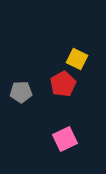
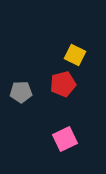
yellow square: moved 2 px left, 4 px up
red pentagon: rotated 15 degrees clockwise
